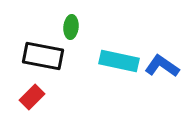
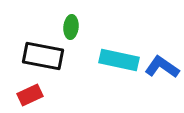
cyan rectangle: moved 1 px up
blue L-shape: moved 1 px down
red rectangle: moved 2 px left, 2 px up; rotated 20 degrees clockwise
